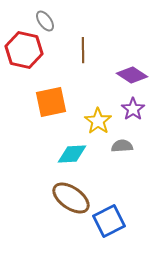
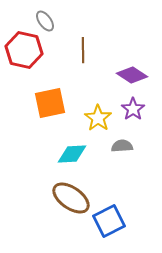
orange square: moved 1 px left, 1 px down
yellow star: moved 3 px up
